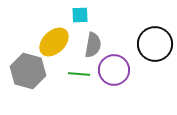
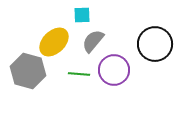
cyan square: moved 2 px right
gray semicircle: moved 4 px up; rotated 150 degrees counterclockwise
